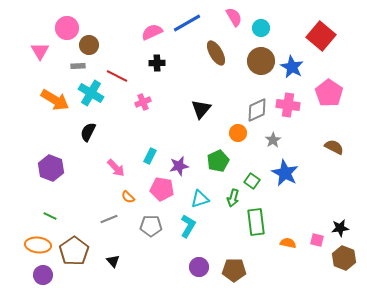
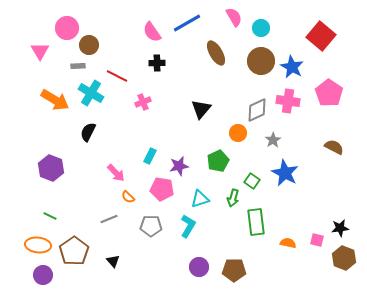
pink semicircle at (152, 32): rotated 100 degrees counterclockwise
pink cross at (288, 105): moved 4 px up
pink arrow at (116, 168): moved 5 px down
